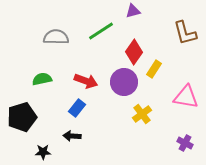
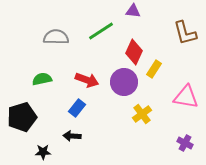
purple triangle: rotated 21 degrees clockwise
red diamond: rotated 10 degrees counterclockwise
red arrow: moved 1 px right, 1 px up
